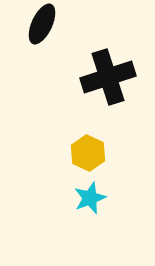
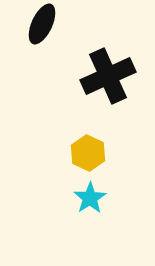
black cross: moved 1 px up; rotated 6 degrees counterclockwise
cyan star: rotated 12 degrees counterclockwise
